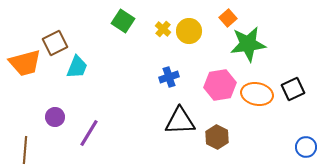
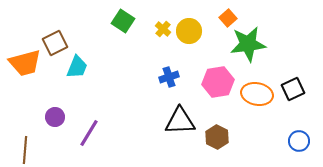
pink hexagon: moved 2 px left, 3 px up
blue circle: moved 7 px left, 6 px up
